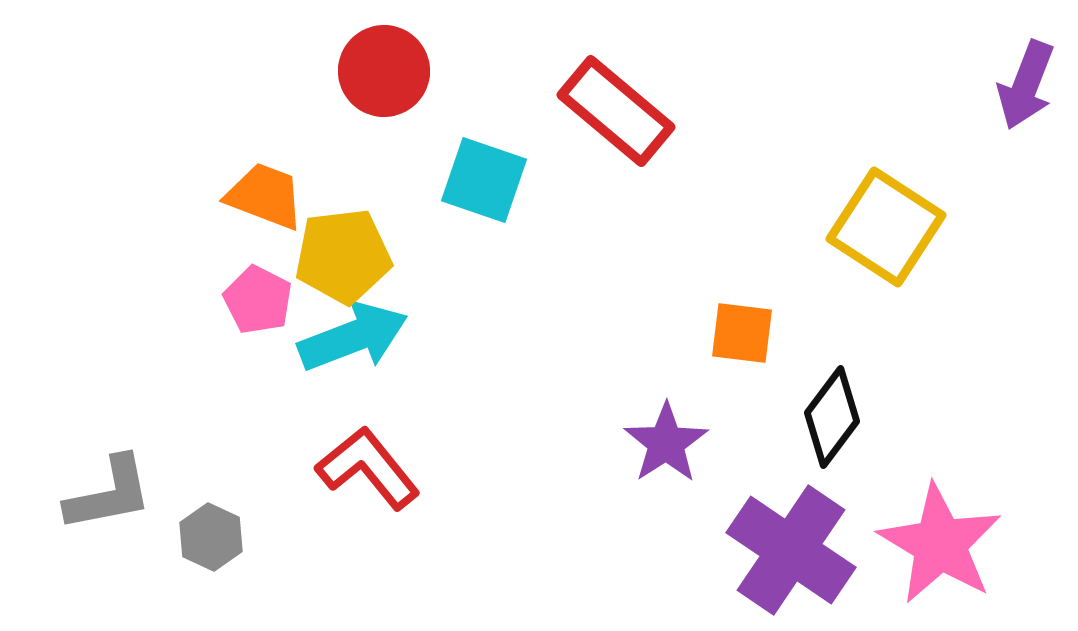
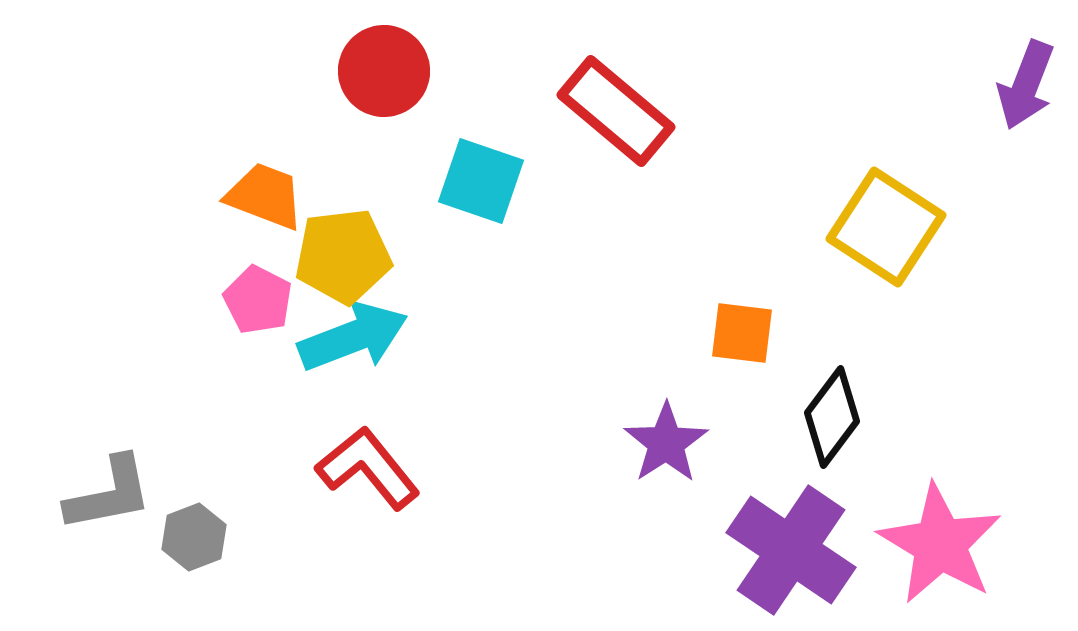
cyan square: moved 3 px left, 1 px down
gray hexagon: moved 17 px left; rotated 14 degrees clockwise
